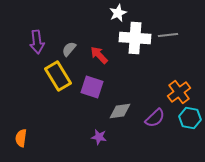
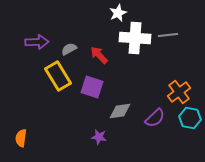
purple arrow: rotated 85 degrees counterclockwise
gray semicircle: rotated 21 degrees clockwise
